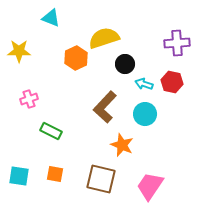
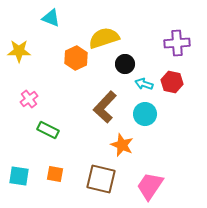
pink cross: rotated 18 degrees counterclockwise
green rectangle: moved 3 px left, 1 px up
